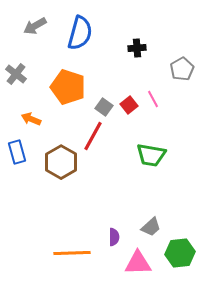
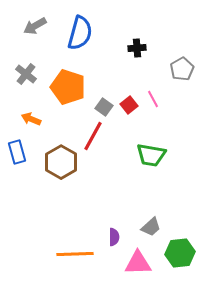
gray cross: moved 10 px right
orange line: moved 3 px right, 1 px down
